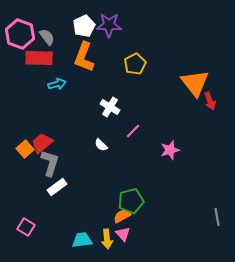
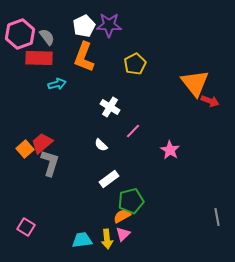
pink hexagon: rotated 20 degrees clockwise
red arrow: rotated 48 degrees counterclockwise
pink star: rotated 24 degrees counterclockwise
white rectangle: moved 52 px right, 8 px up
pink triangle: rotated 28 degrees clockwise
